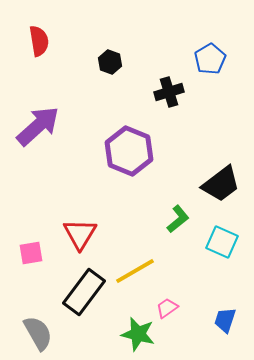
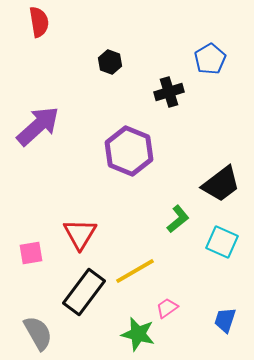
red semicircle: moved 19 px up
